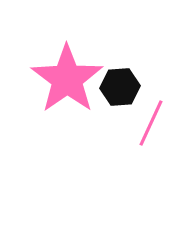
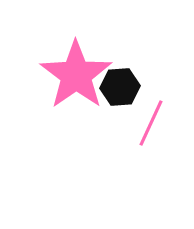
pink star: moved 9 px right, 4 px up
